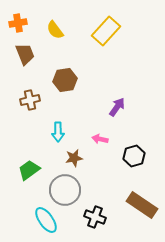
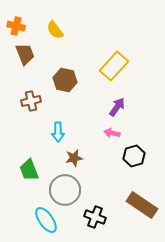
orange cross: moved 2 px left, 3 px down; rotated 24 degrees clockwise
yellow rectangle: moved 8 px right, 35 px down
brown hexagon: rotated 20 degrees clockwise
brown cross: moved 1 px right, 1 px down
pink arrow: moved 12 px right, 6 px up
green trapezoid: rotated 75 degrees counterclockwise
